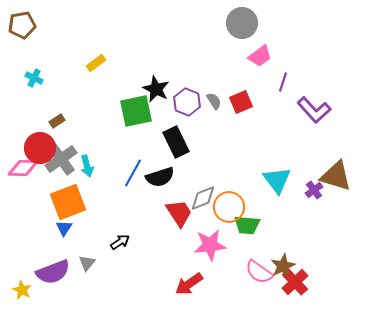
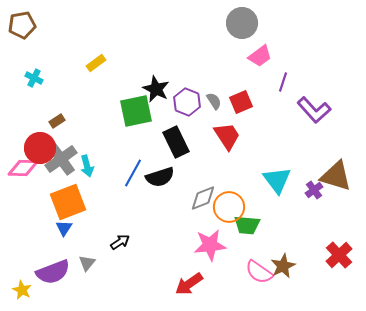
red trapezoid: moved 48 px right, 77 px up
red cross: moved 44 px right, 27 px up
